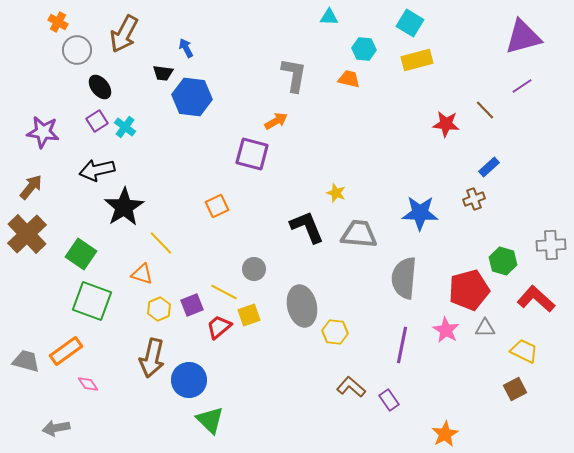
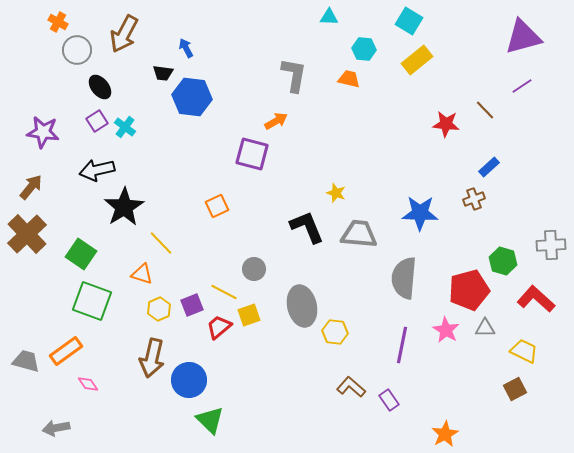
cyan square at (410, 23): moved 1 px left, 2 px up
yellow rectangle at (417, 60): rotated 24 degrees counterclockwise
